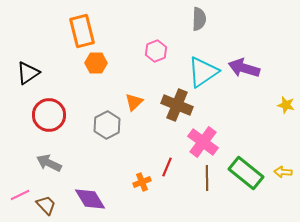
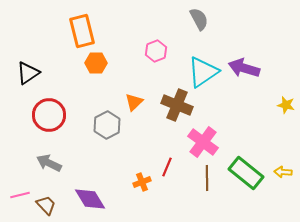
gray semicircle: rotated 30 degrees counterclockwise
pink line: rotated 12 degrees clockwise
